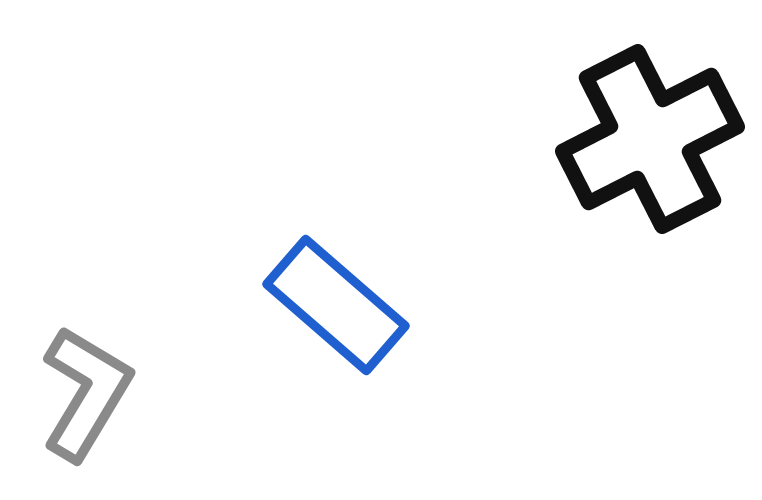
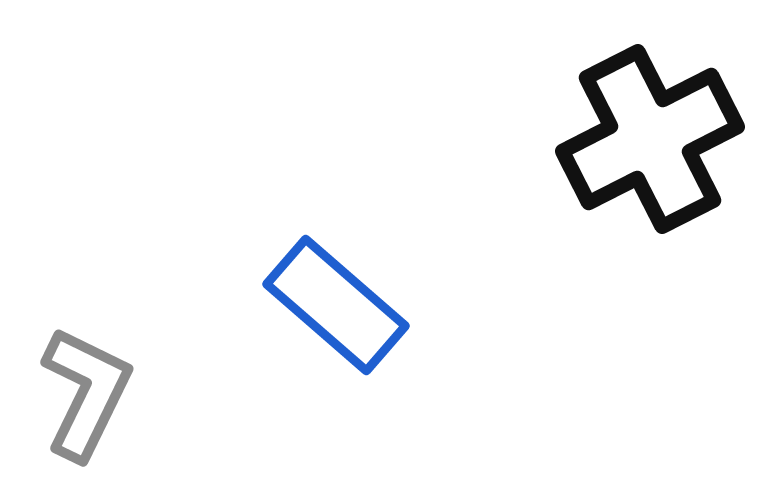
gray L-shape: rotated 5 degrees counterclockwise
